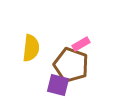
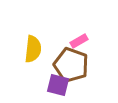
pink rectangle: moved 2 px left, 3 px up
yellow semicircle: moved 2 px right, 1 px down
